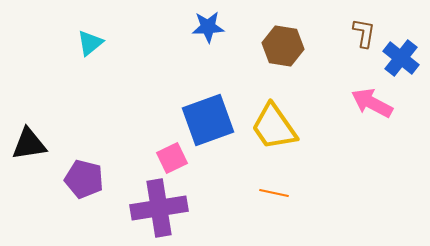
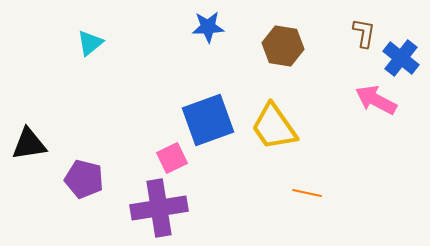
pink arrow: moved 4 px right, 3 px up
orange line: moved 33 px right
